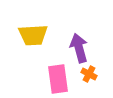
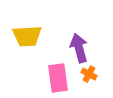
yellow trapezoid: moved 6 px left, 1 px down
pink rectangle: moved 1 px up
